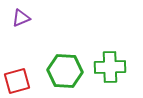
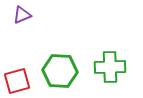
purple triangle: moved 1 px right, 3 px up
green hexagon: moved 5 px left
